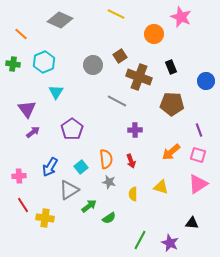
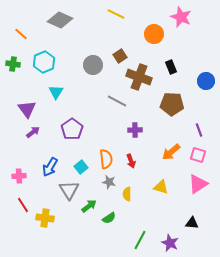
gray triangle: rotated 30 degrees counterclockwise
yellow semicircle: moved 6 px left
